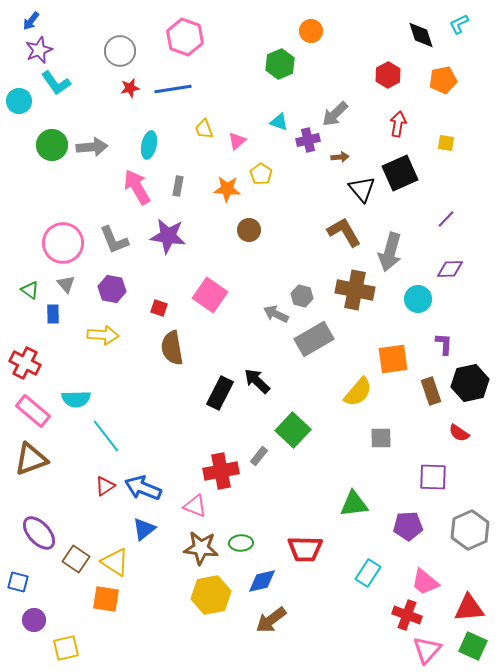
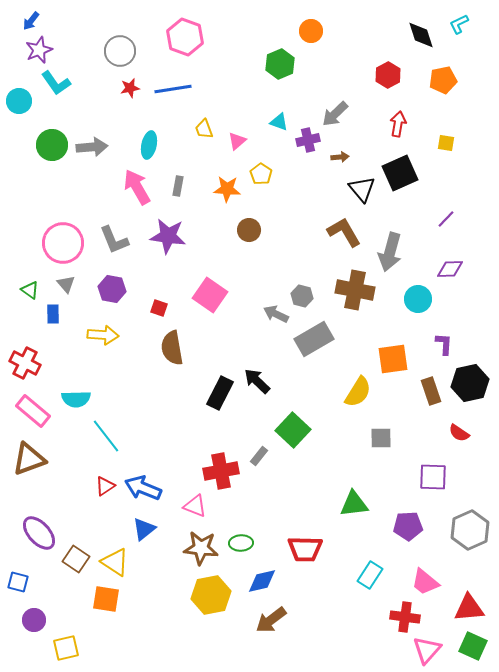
yellow semicircle at (358, 392): rotated 8 degrees counterclockwise
brown triangle at (31, 459): moved 2 px left
cyan rectangle at (368, 573): moved 2 px right, 2 px down
red cross at (407, 615): moved 2 px left, 2 px down; rotated 12 degrees counterclockwise
